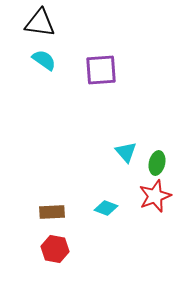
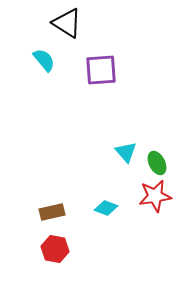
black triangle: moved 27 px right; rotated 24 degrees clockwise
cyan semicircle: rotated 15 degrees clockwise
green ellipse: rotated 40 degrees counterclockwise
red star: rotated 12 degrees clockwise
brown rectangle: rotated 10 degrees counterclockwise
